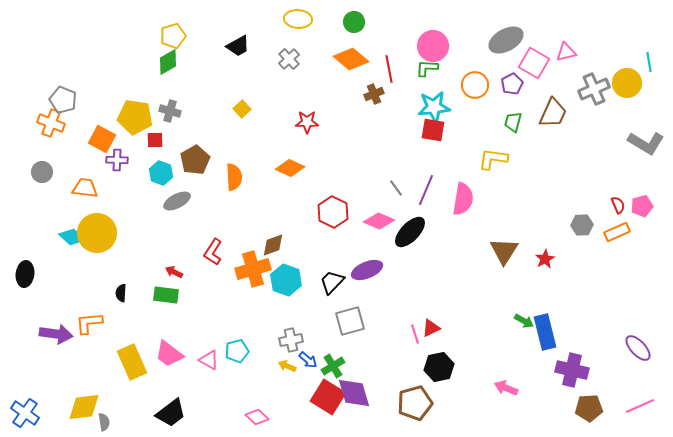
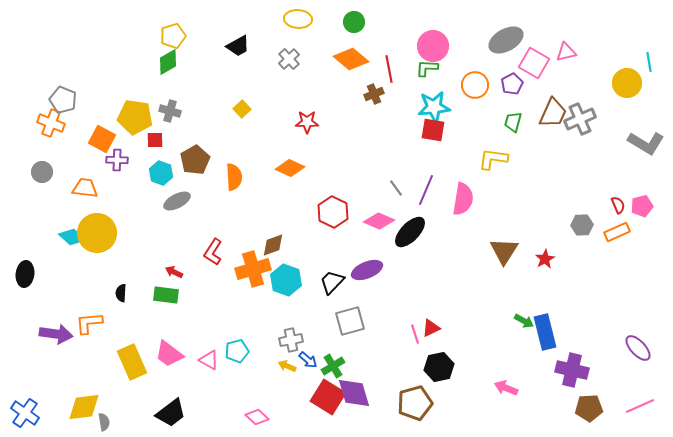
gray cross at (594, 89): moved 14 px left, 30 px down
